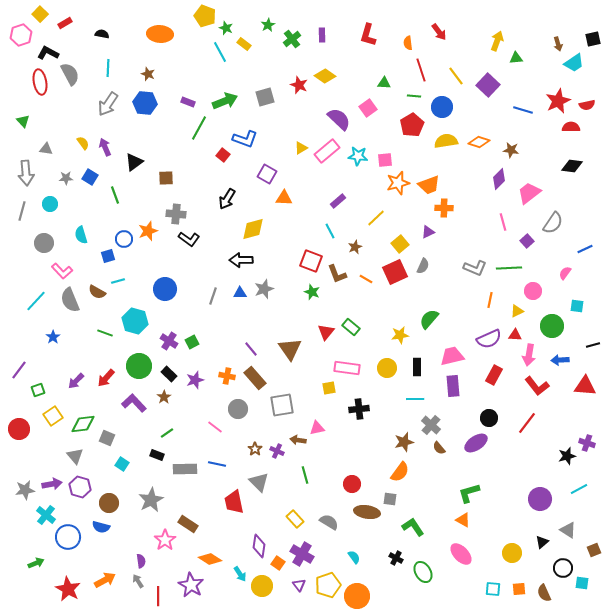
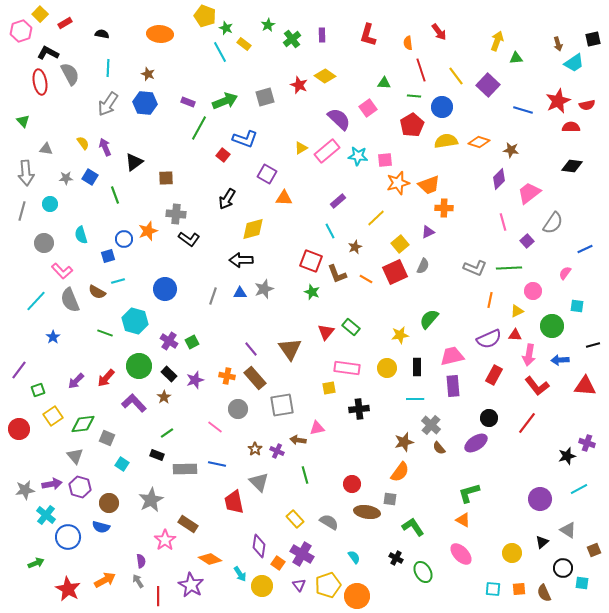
pink hexagon at (21, 35): moved 4 px up
